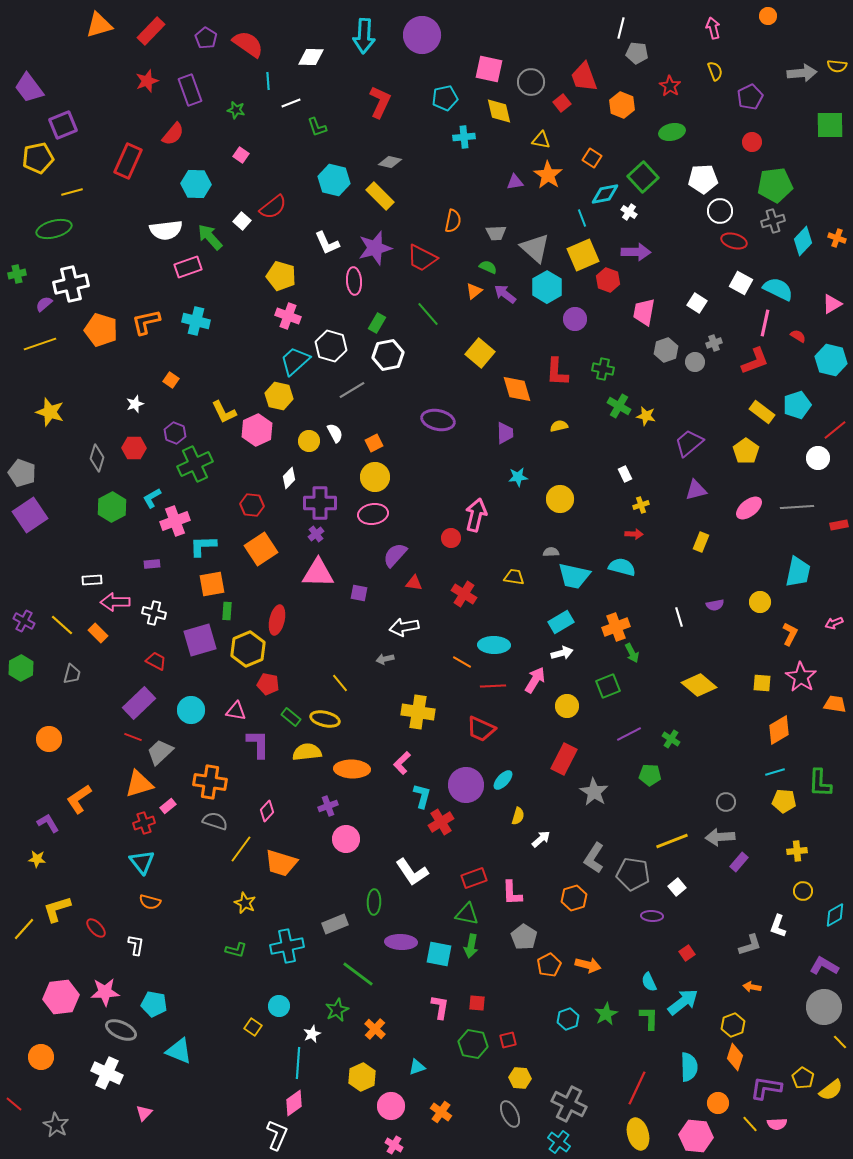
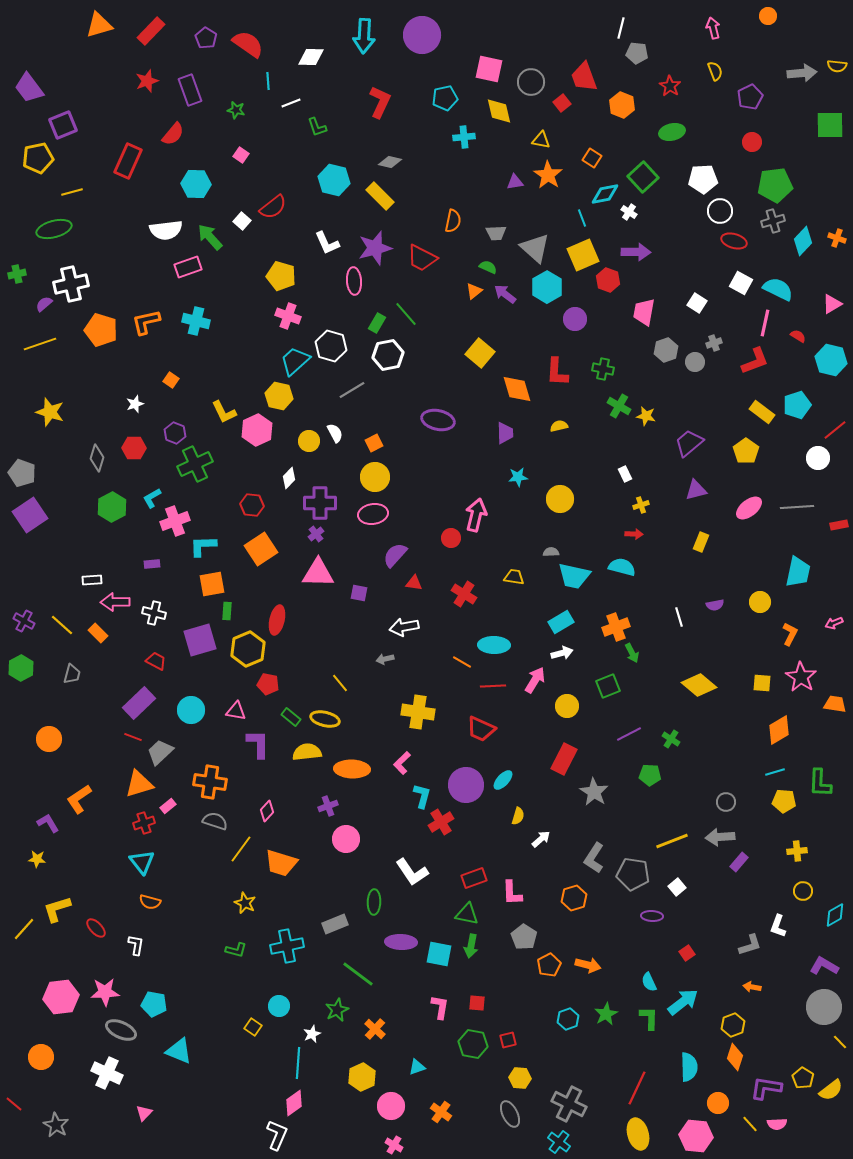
green line at (428, 314): moved 22 px left
